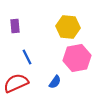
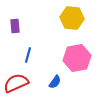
yellow hexagon: moved 4 px right, 9 px up
blue line: moved 1 px right, 2 px up; rotated 42 degrees clockwise
